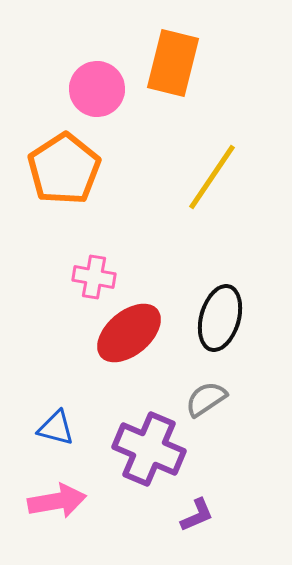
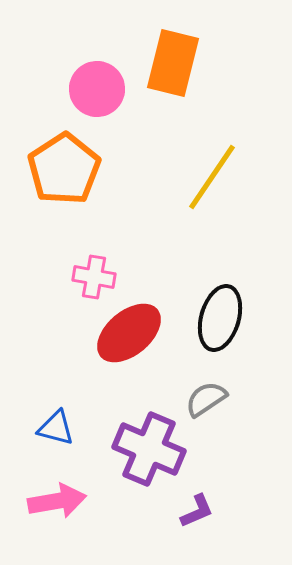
purple L-shape: moved 4 px up
